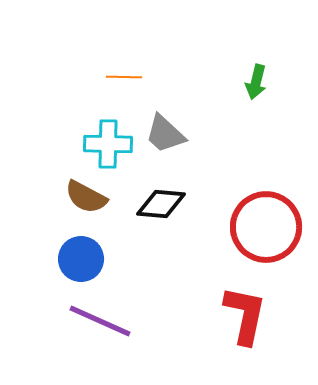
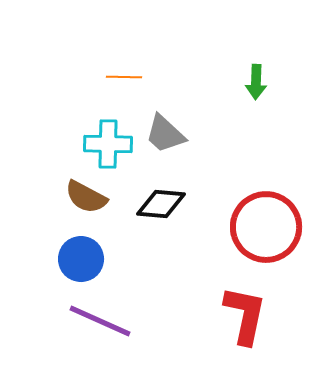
green arrow: rotated 12 degrees counterclockwise
